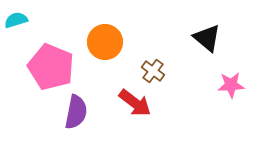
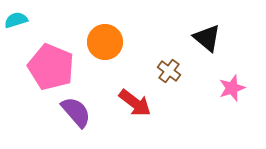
brown cross: moved 16 px right
pink star: moved 1 px right, 3 px down; rotated 16 degrees counterclockwise
purple semicircle: rotated 52 degrees counterclockwise
